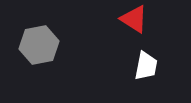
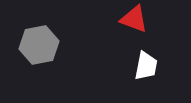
red triangle: rotated 12 degrees counterclockwise
